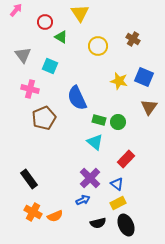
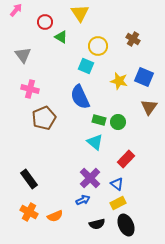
cyan square: moved 36 px right
blue semicircle: moved 3 px right, 1 px up
orange cross: moved 4 px left
black semicircle: moved 1 px left, 1 px down
